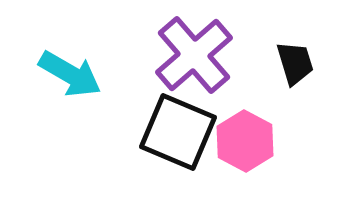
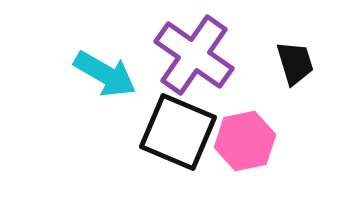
purple cross: rotated 14 degrees counterclockwise
cyan arrow: moved 35 px right
pink hexagon: rotated 20 degrees clockwise
